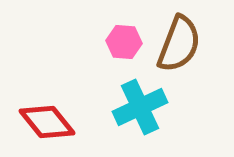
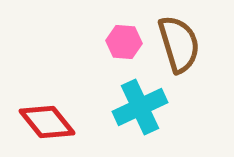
brown semicircle: rotated 38 degrees counterclockwise
